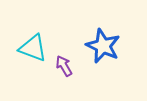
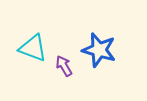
blue star: moved 4 px left, 4 px down; rotated 8 degrees counterclockwise
